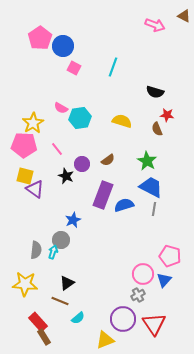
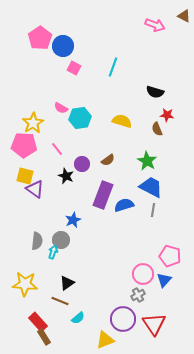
gray line at (154, 209): moved 1 px left, 1 px down
gray semicircle at (36, 250): moved 1 px right, 9 px up
